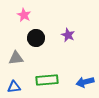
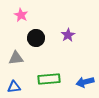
pink star: moved 3 px left
purple star: rotated 16 degrees clockwise
green rectangle: moved 2 px right, 1 px up
